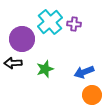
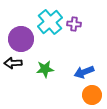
purple circle: moved 1 px left
green star: rotated 12 degrees clockwise
